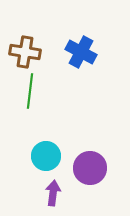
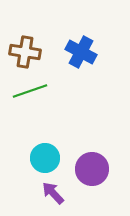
green line: rotated 64 degrees clockwise
cyan circle: moved 1 px left, 2 px down
purple circle: moved 2 px right, 1 px down
purple arrow: rotated 50 degrees counterclockwise
